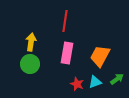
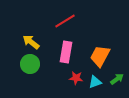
red line: rotated 50 degrees clockwise
yellow arrow: rotated 60 degrees counterclockwise
pink rectangle: moved 1 px left, 1 px up
red star: moved 1 px left, 6 px up; rotated 16 degrees counterclockwise
